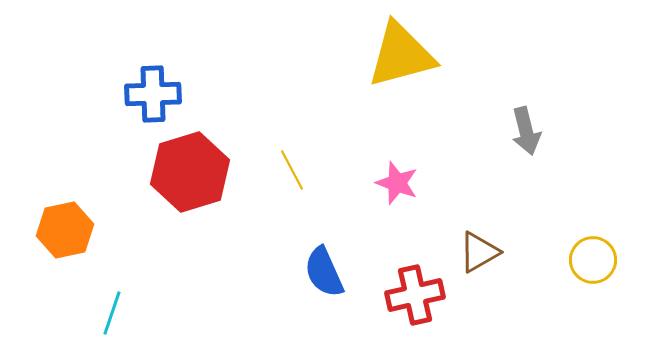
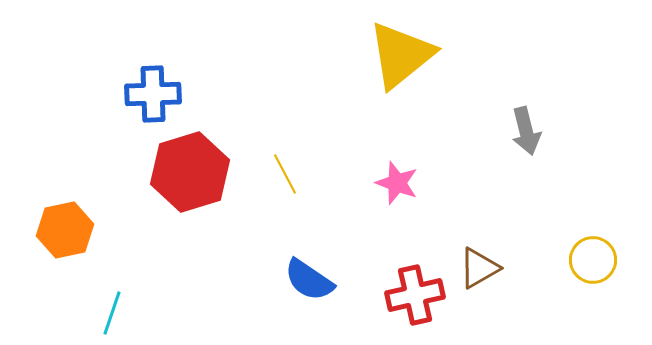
yellow triangle: rotated 24 degrees counterclockwise
yellow line: moved 7 px left, 4 px down
brown triangle: moved 16 px down
blue semicircle: moved 15 px left, 8 px down; rotated 32 degrees counterclockwise
